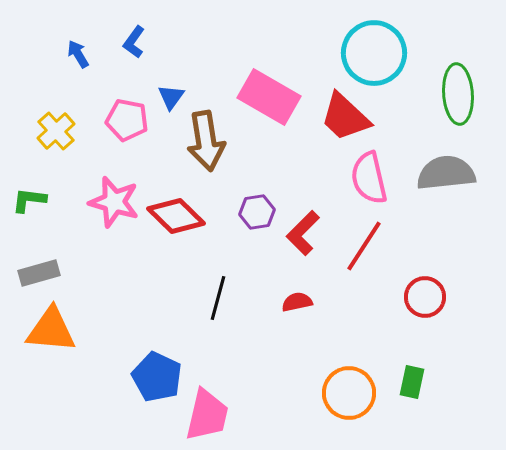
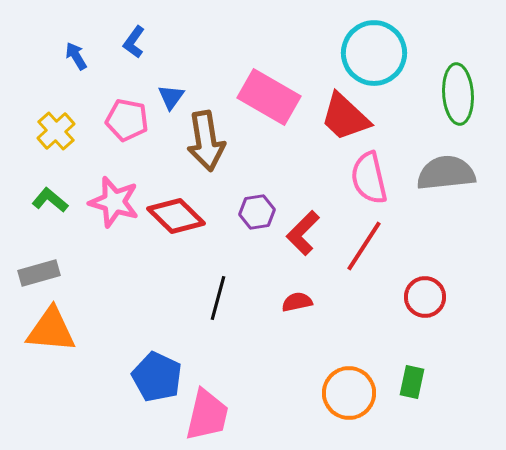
blue arrow: moved 2 px left, 2 px down
green L-shape: moved 21 px right; rotated 33 degrees clockwise
